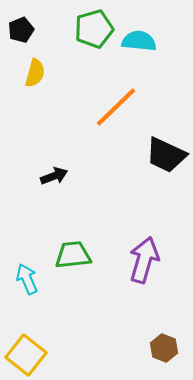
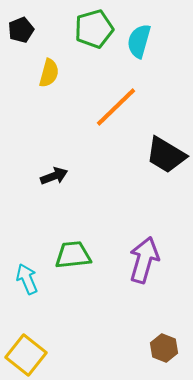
cyan semicircle: rotated 80 degrees counterclockwise
yellow semicircle: moved 14 px right
black trapezoid: rotated 6 degrees clockwise
